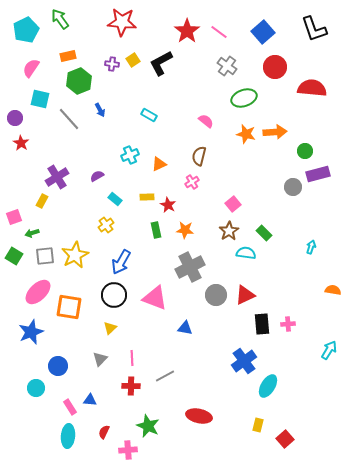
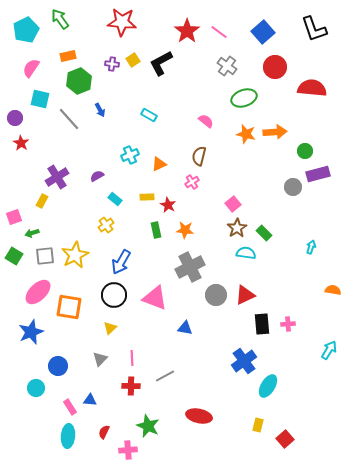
brown star at (229, 231): moved 8 px right, 3 px up
